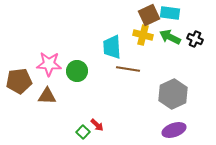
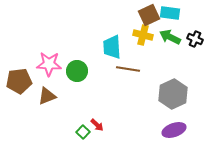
brown triangle: rotated 24 degrees counterclockwise
